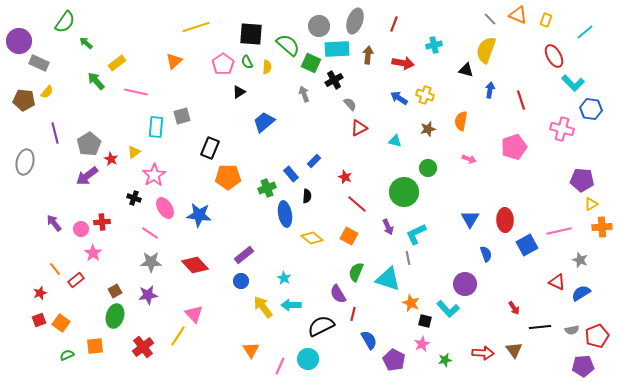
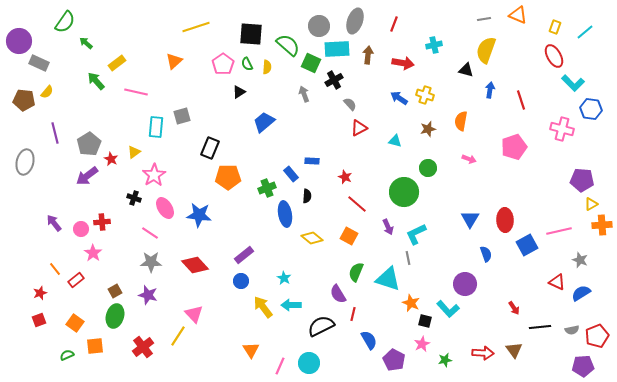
gray line at (490, 19): moved 6 px left; rotated 56 degrees counterclockwise
yellow rectangle at (546, 20): moved 9 px right, 7 px down
green semicircle at (247, 62): moved 2 px down
blue rectangle at (314, 161): moved 2 px left; rotated 48 degrees clockwise
orange cross at (602, 227): moved 2 px up
purple star at (148, 295): rotated 24 degrees clockwise
orange square at (61, 323): moved 14 px right
cyan circle at (308, 359): moved 1 px right, 4 px down
